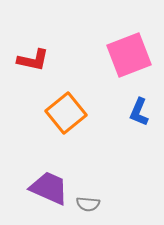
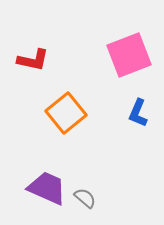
blue L-shape: moved 1 px left, 1 px down
purple trapezoid: moved 2 px left
gray semicircle: moved 3 px left, 6 px up; rotated 145 degrees counterclockwise
